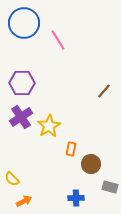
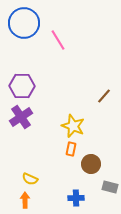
purple hexagon: moved 3 px down
brown line: moved 5 px down
yellow star: moved 24 px right; rotated 20 degrees counterclockwise
yellow semicircle: moved 18 px right; rotated 21 degrees counterclockwise
orange arrow: moved 1 px right, 1 px up; rotated 63 degrees counterclockwise
